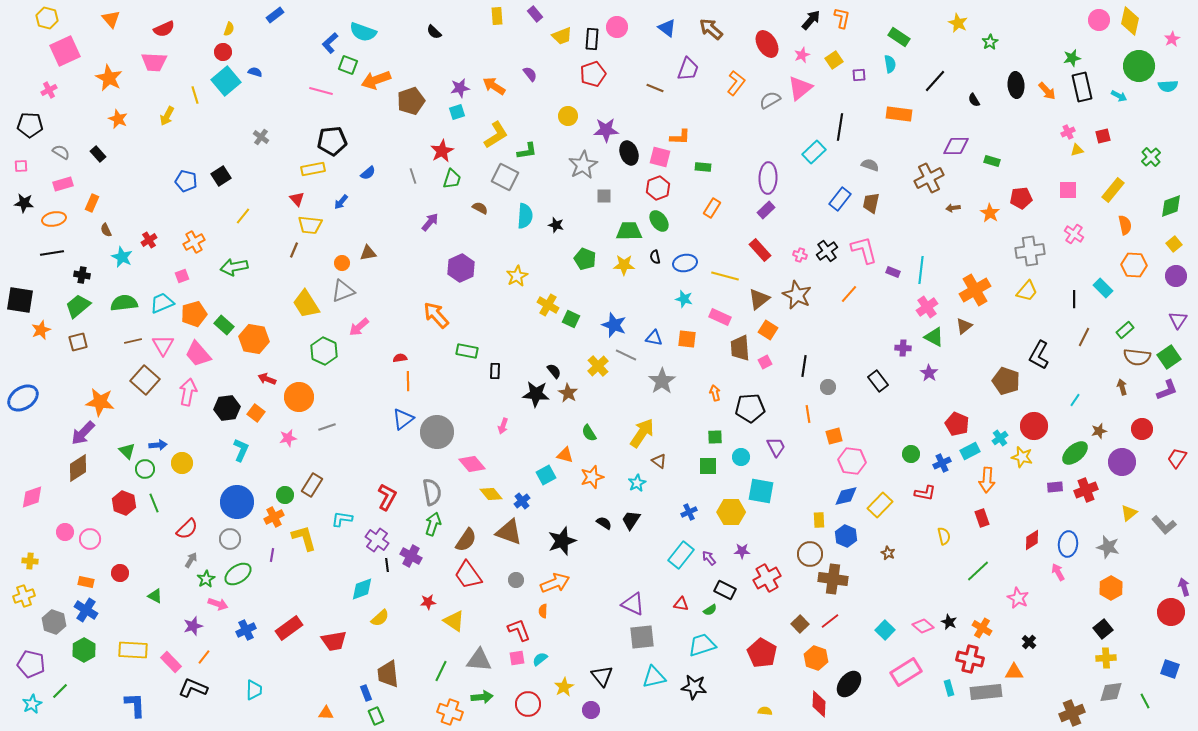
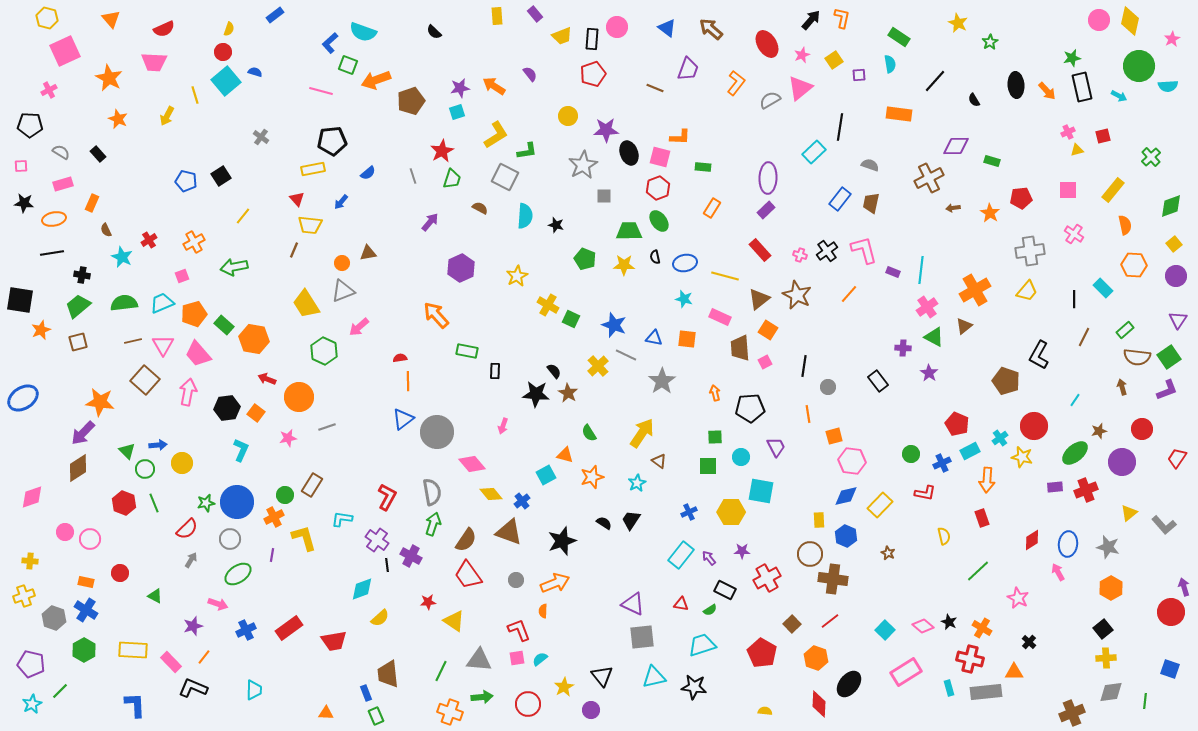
green star at (206, 579): moved 76 px up; rotated 18 degrees clockwise
gray hexagon at (54, 622): moved 4 px up
brown square at (800, 624): moved 8 px left
green line at (1145, 701): rotated 35 degrees clockwise
